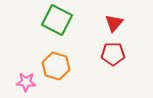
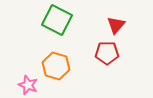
red triangle: moved 2 px right, 2 px down
red pentagon: moved 6 px left, 1 px up
pink star: moved 2 px right, 3 px down; rotated 18 degrees clockwise
